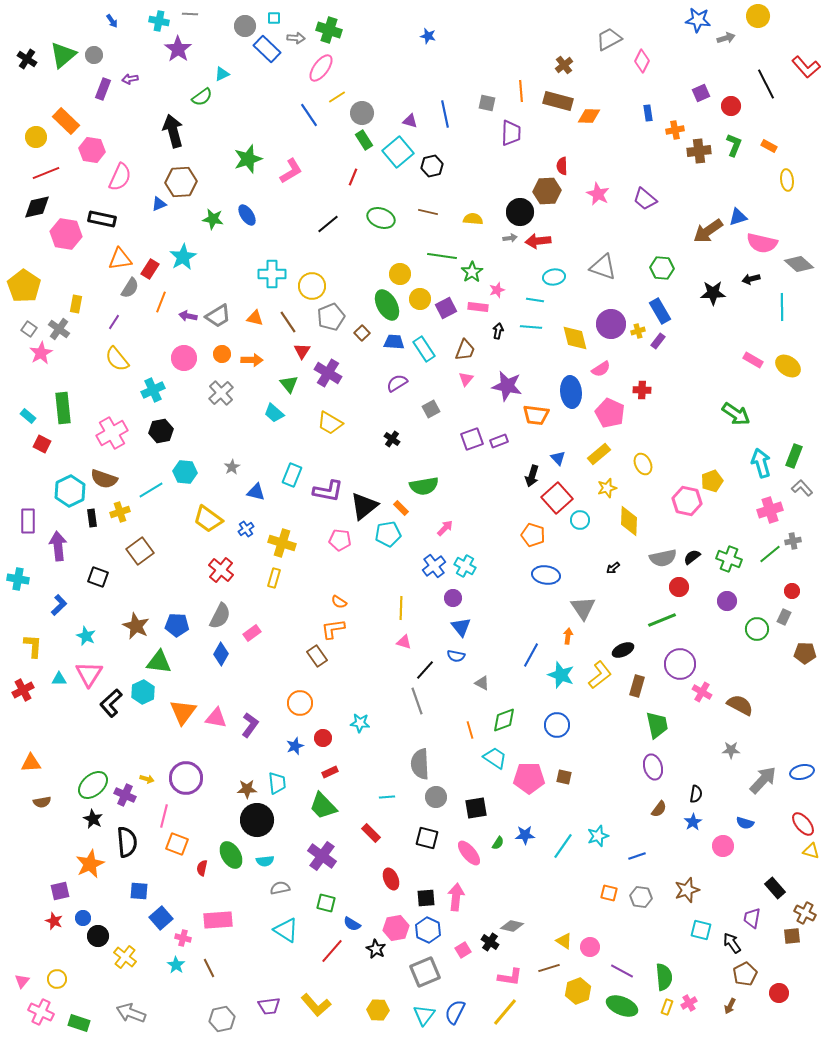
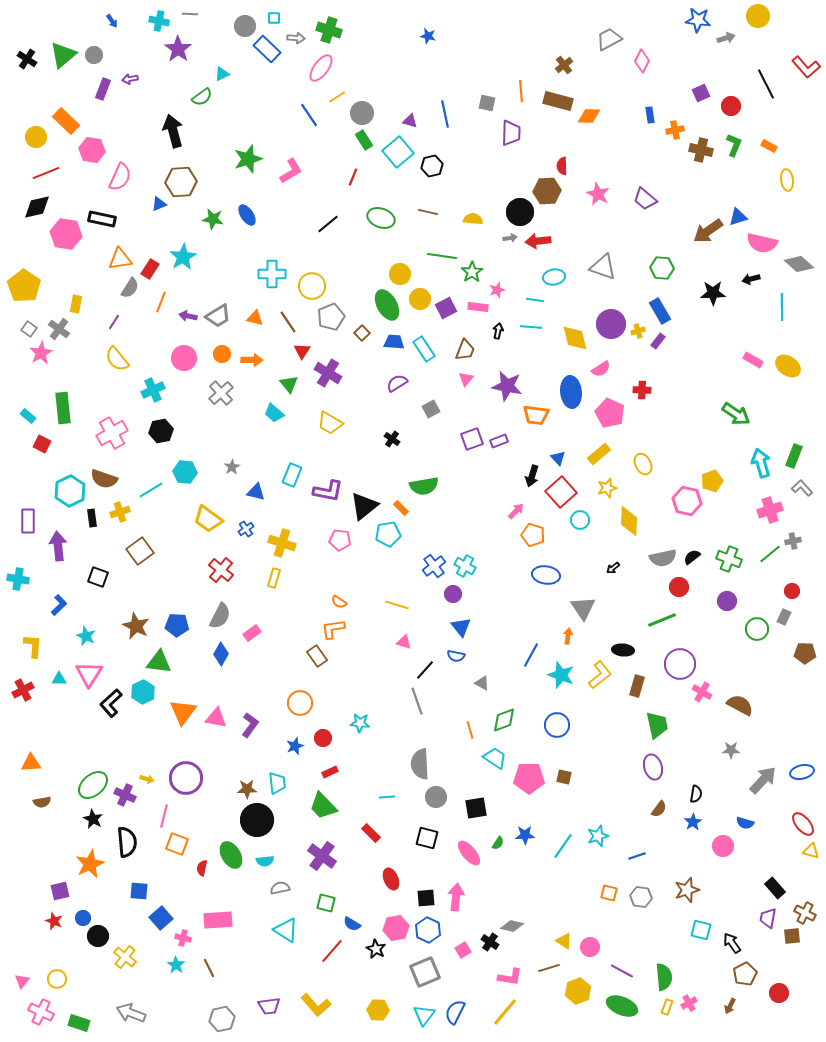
blue rectangle at (648, 113): moved 2 px right, 2 px down
brown cross at (699, 151): moved 2 px right, 1 px up; rotated 20 degrees clockwise
red square at (557, 498): moved 4 px right, 6 px up
pink arrow at (445, 528): moved 71 px right, 17 px up
purple circle at (453, 598): moved 4 px up
yellow line at (401, 608): moved 4 px left, 3 px up; rotated 75 degrees counterclockwise
black ellipse at (623, 650): rotated 30 degrees clockwise
purple trapezoid at (752, 918): moved 16 px right
